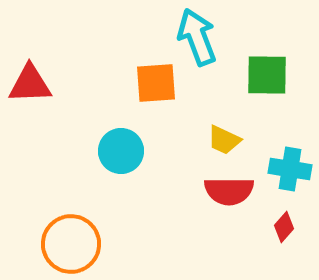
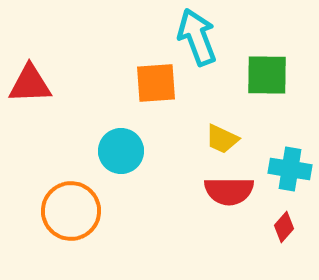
yellow trapezoid: moved 2 px left, 1 px up
orange circle: moved 33 px up
